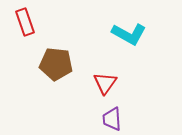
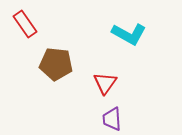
red rectangle: moved 2 px down; rotated 16 degrees counterclockwise
